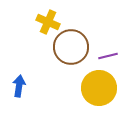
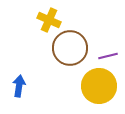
yellow cross: moved 1 px right, 2 px up
brown circle: moved 1 px left, 1 px down
yellow circle: moved 2 px up
